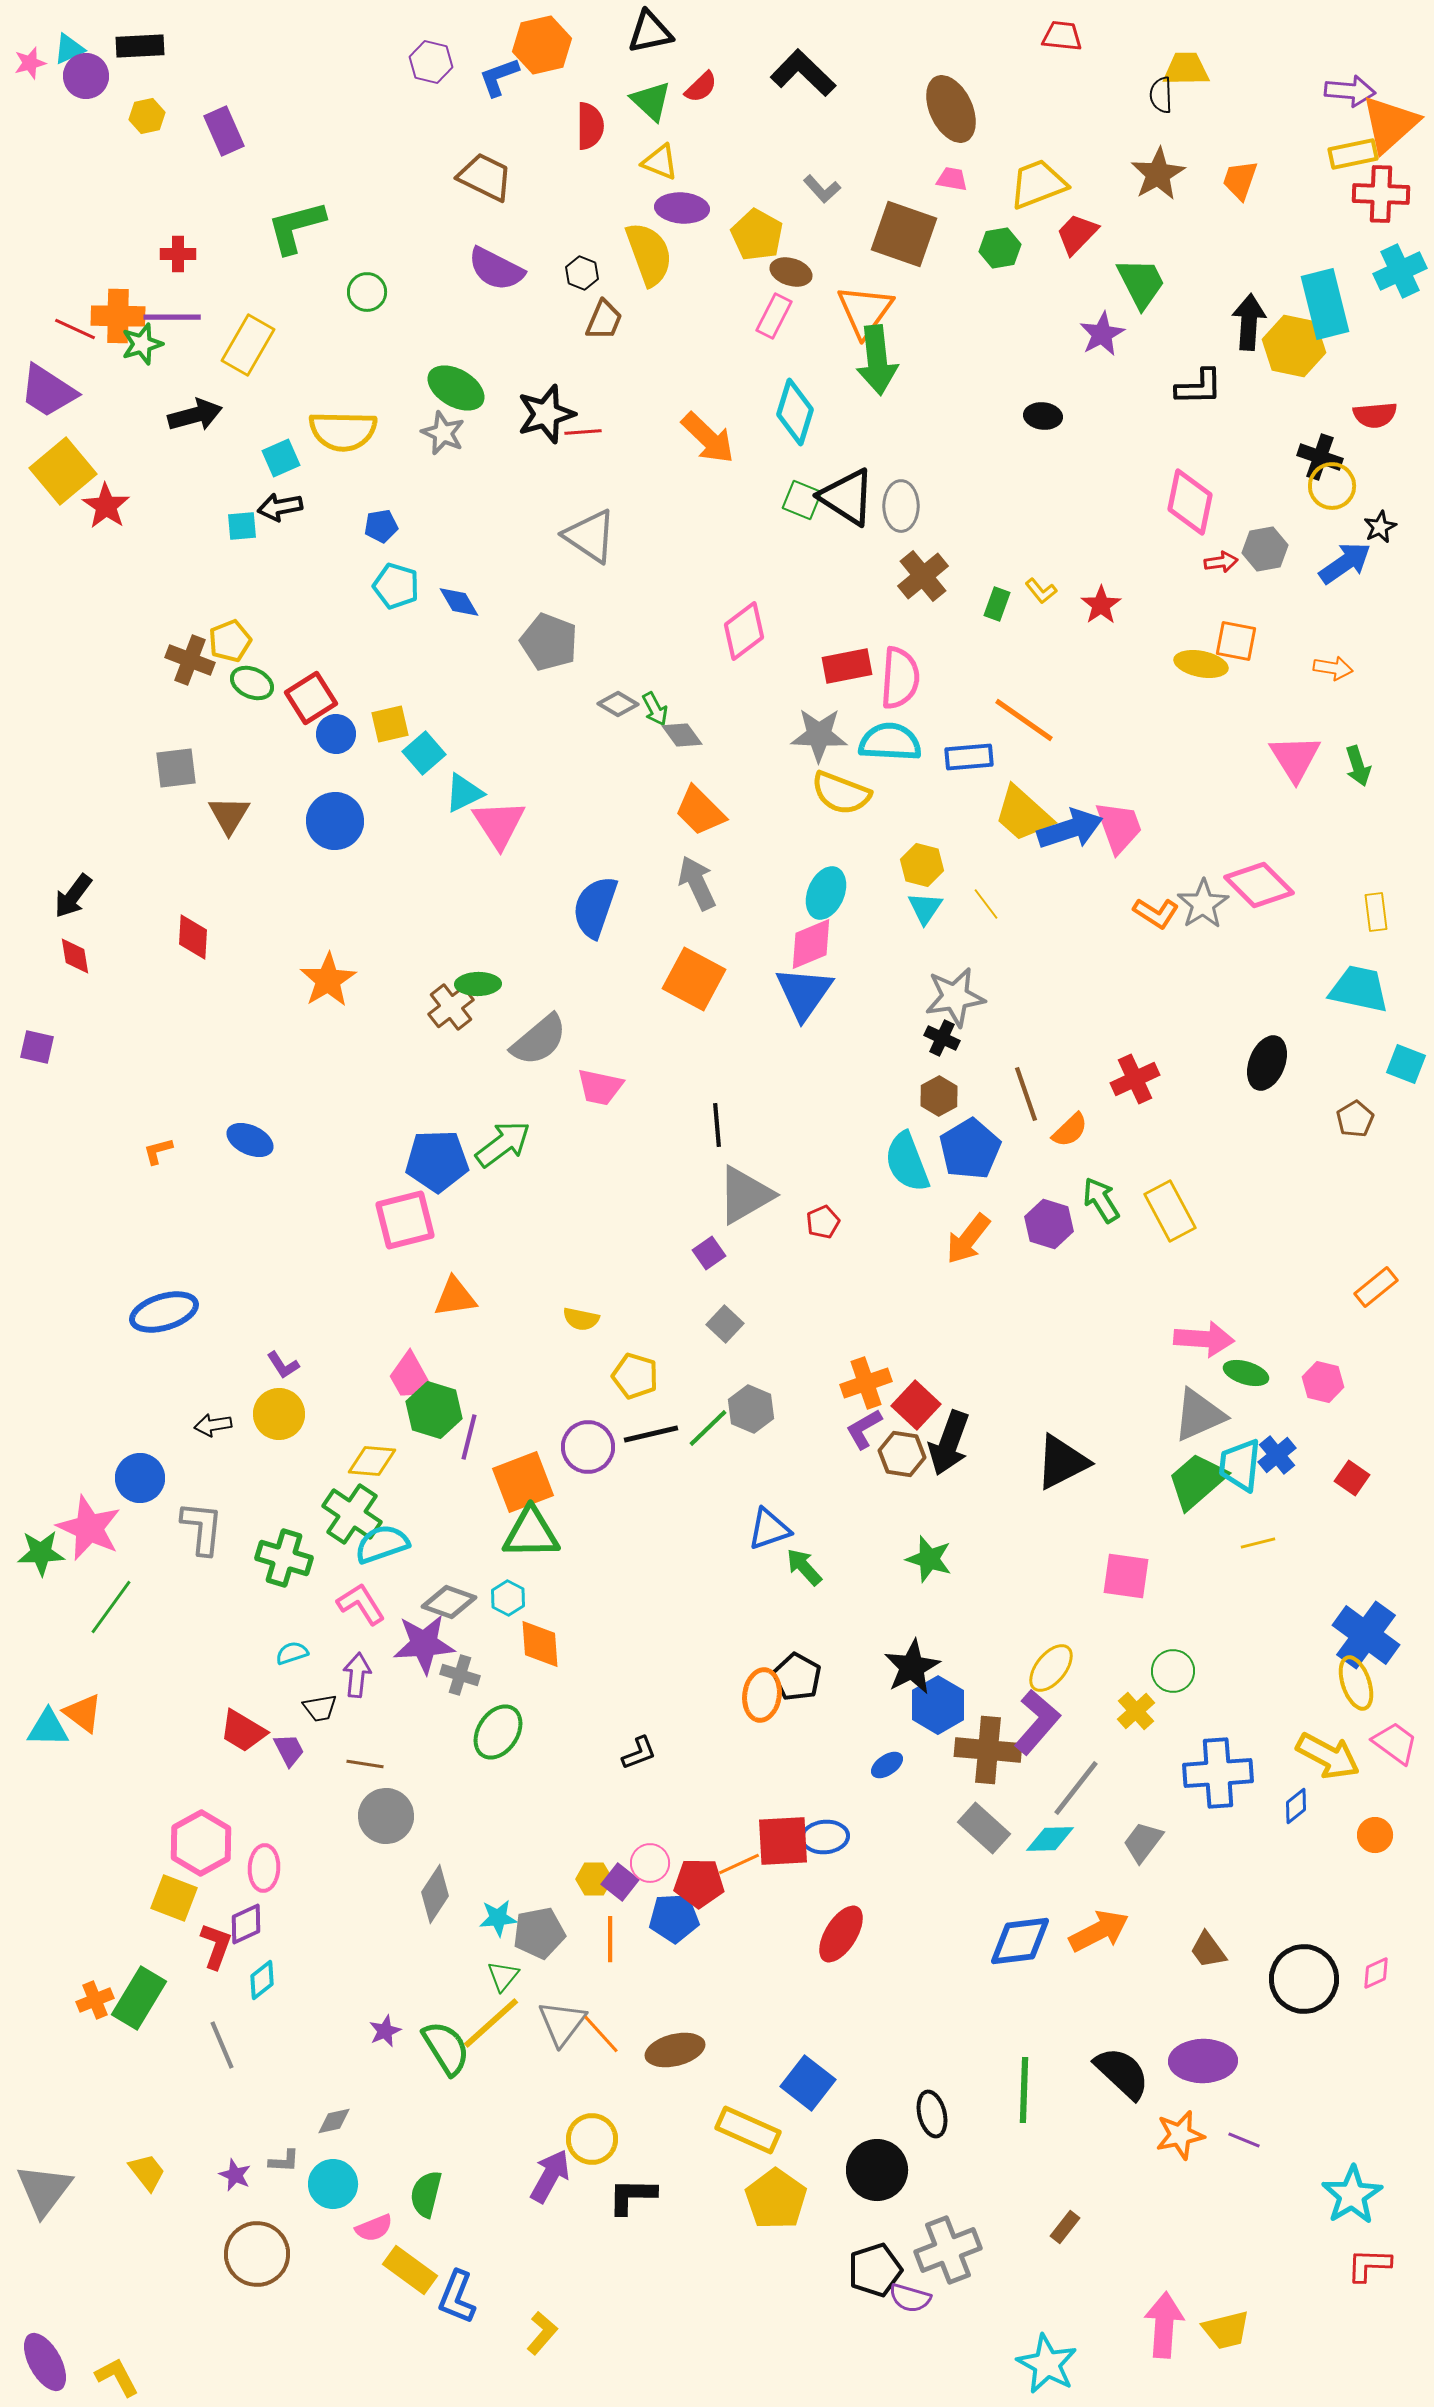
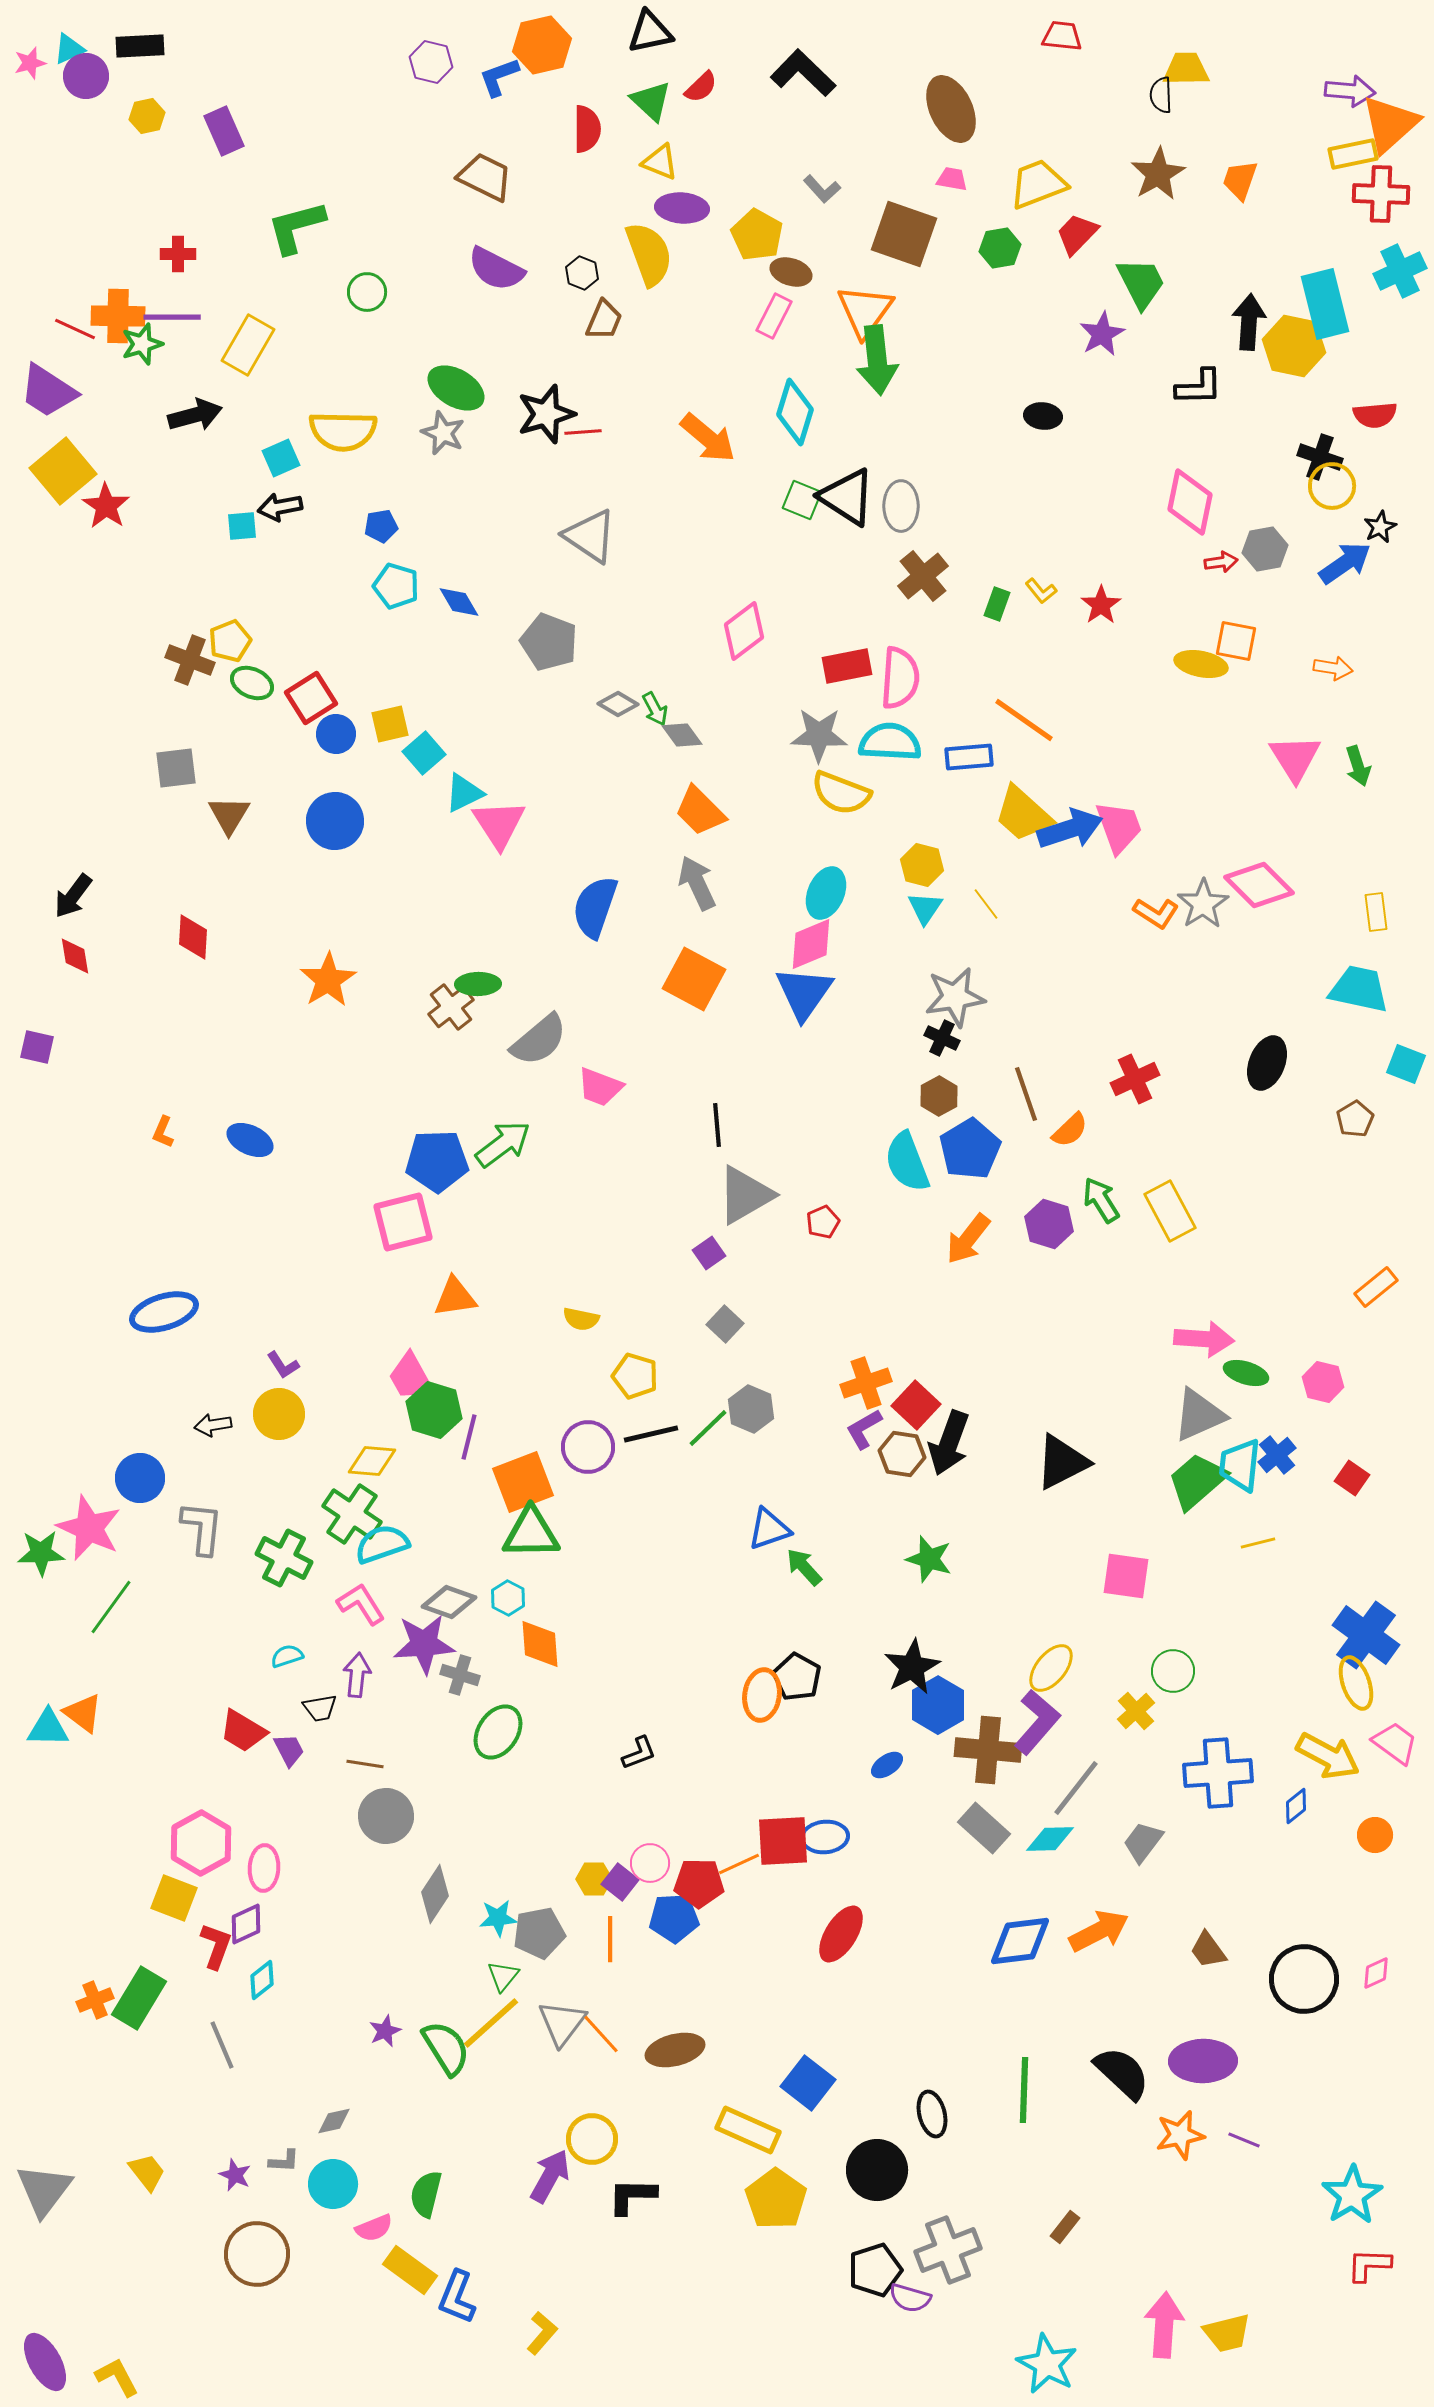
red semicircle at (590, 126): moved 3 px left, 3 px down
orange arrow at (708, 438): rotated 4 degrees counterclockwise
pink trapezoid at (600, 1087): rotated 9 degrees clockwise
orange L-shape at (158, 1151): moved 5 px right, 19 px up; rotated 52 degrees counterclockwise
pink square at (405, 1220): moved 2 px left, 2 px down
green cross at (284, 1558): rotated 10 degrees clockwise
cyan semicircle at (292, 1653): moved 5 px left, 3 px down
yellow trapezoid at (1226, 2330): moved 1 px right, 3 px down
